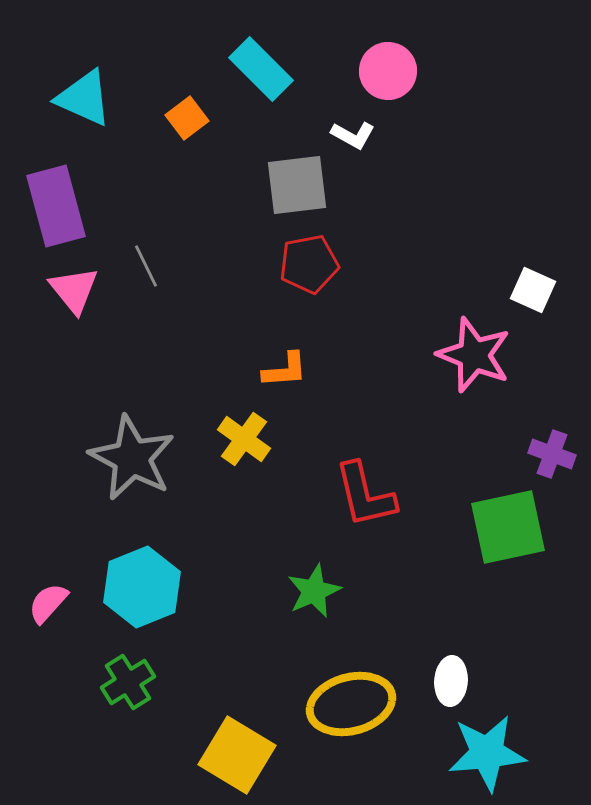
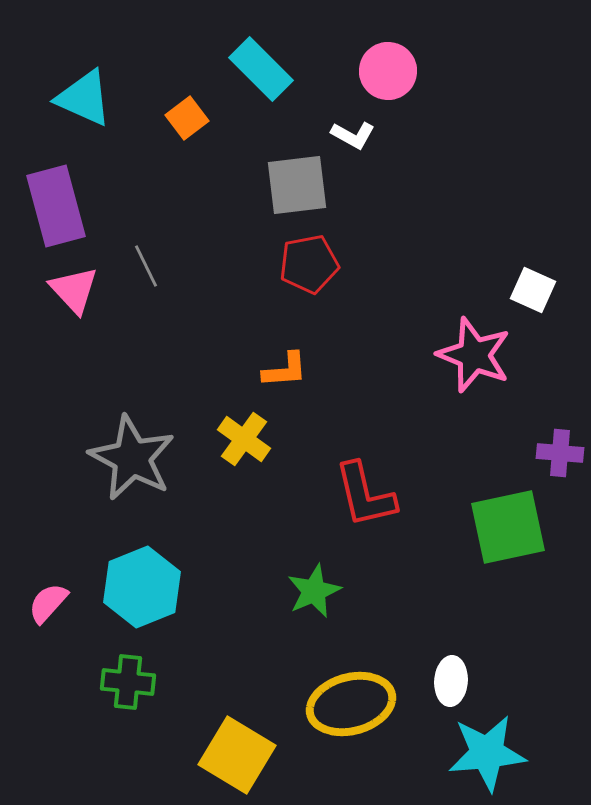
pink triangle: rotated 4 degrees counterclockwise
purple cross: moved 8 px right, 1 px up; rotated 15 degrees counterclockwise
green cross: rotated 38 degrees clockwise
